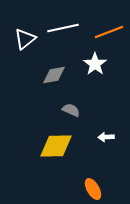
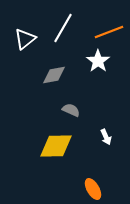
white line: rotated 48 degrees counterclockwise
white star: moved 3 px right, 3 px up
white arrow: rotated 112 degrees counterclockwise
